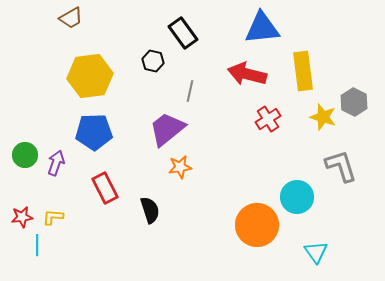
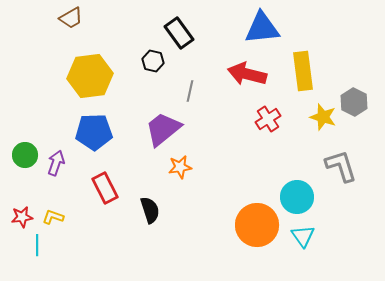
black rectangle: moved 4 px left
purple trapezoid: moved 4 px left
yellow L-shape: rotated 15 degrees clockwise
cyan triangle: moved 13 px left, 16 px up
